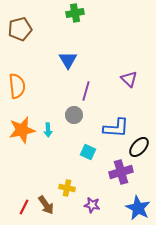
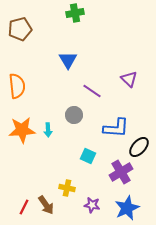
purple line: moved 6 px right; rotated 72 degrees counterclockwise
orange star: rotated 8 degrees clockwise
cyan square: moved 4 px down
purple cross: rotated 15 degrees counterclockwise
blue star: moved 11 px left; rotated 20 degrees clockwise
